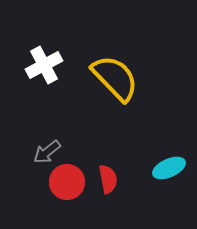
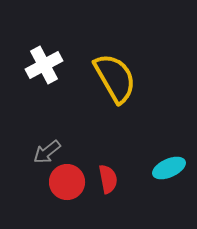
yellow semicircle: rotated 14 degrees clockwise
